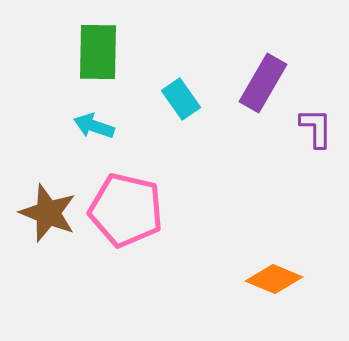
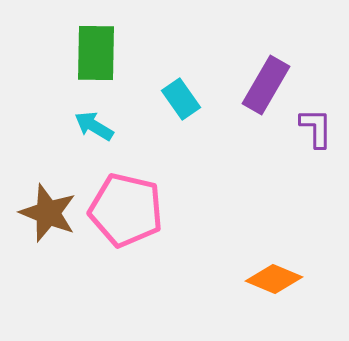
green rectangle: moved 2 px left, 1 px down
purple rectangle: moved 3 px right, 2 px down
cyan arrow: rotated 12 degrees clockwise
